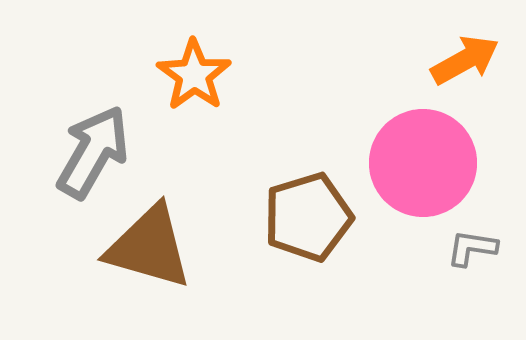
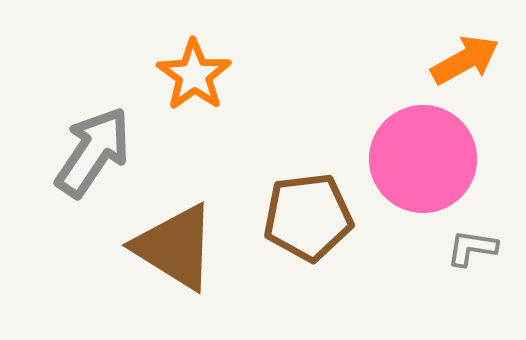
gray arrow: rotated 4 degrees clockwise
pink circle: moved 4 px up
brown pentagon: rotated 10 degrees clockwise
brown triangle: moved 26 px right; rotated 16 degrees clockwise
